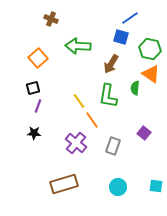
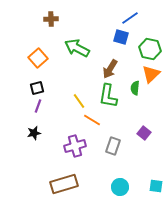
brown cross: rotated 24 degrees counterclockwise
green arrow: moved 1 px left, 2 px down; rotated 25 degrees clockwise
brown arrow: moved 1 px left, 5 px down
orange triangle: rotated 42 degrees clockwise
black square: moved 4 px right
orange line: rotated 24 degrees counterclockwise
black star: rotated 16 degrees counterclockwise
purple cross: moved 1 px left, 3 px down; rotated 35 degrees clockwise
cyan circle: moved 2 px right
